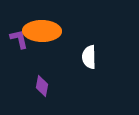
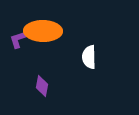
orange ellipse: moved 1 px right
purple L-shape: rotated 95 degrees counterclockwise
